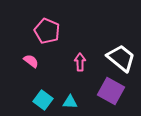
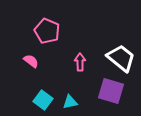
purple square: rotated 12 degrees counterclockwise
cyan triangle: rotated 14 degrees counterclockwise
